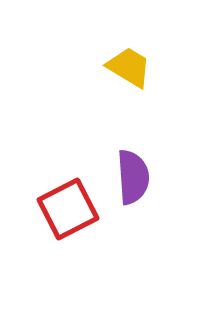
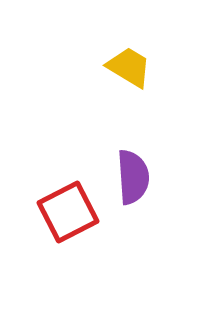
red square: moved 3 px down
